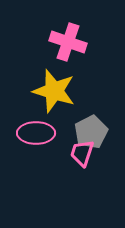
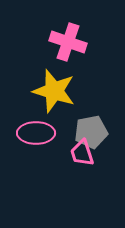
gray pentagon: rotated 16 degrees clockwise
pink trapezoid: rotated 36 degrees counterclockwise
